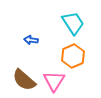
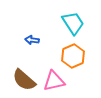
blue arrow: moved 1 px right
pink triangle: rotated 45 degrees clockwise
